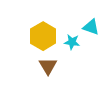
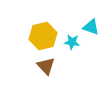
yellow hexagon: rotated 16 degrees clockwise
brown triangle: moved 2 px left; rotated 12 degrees counterclockwise
